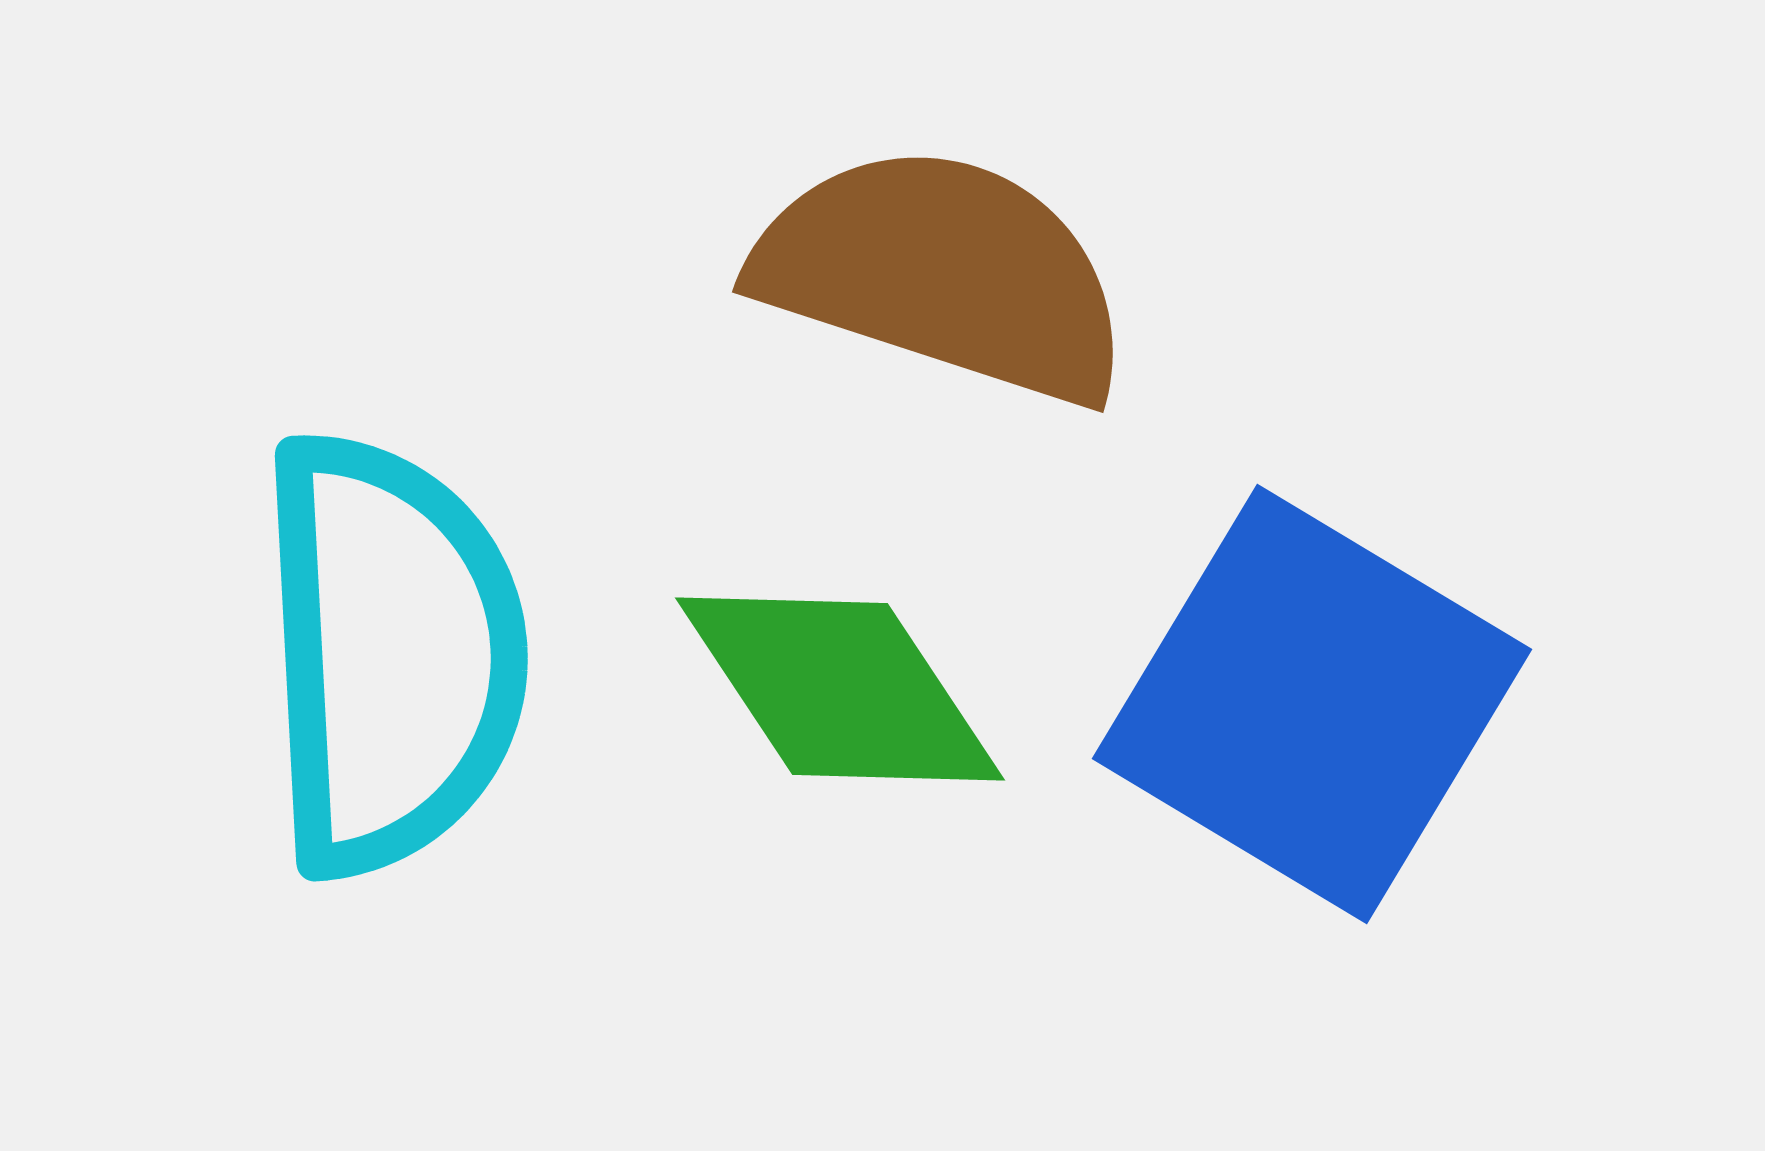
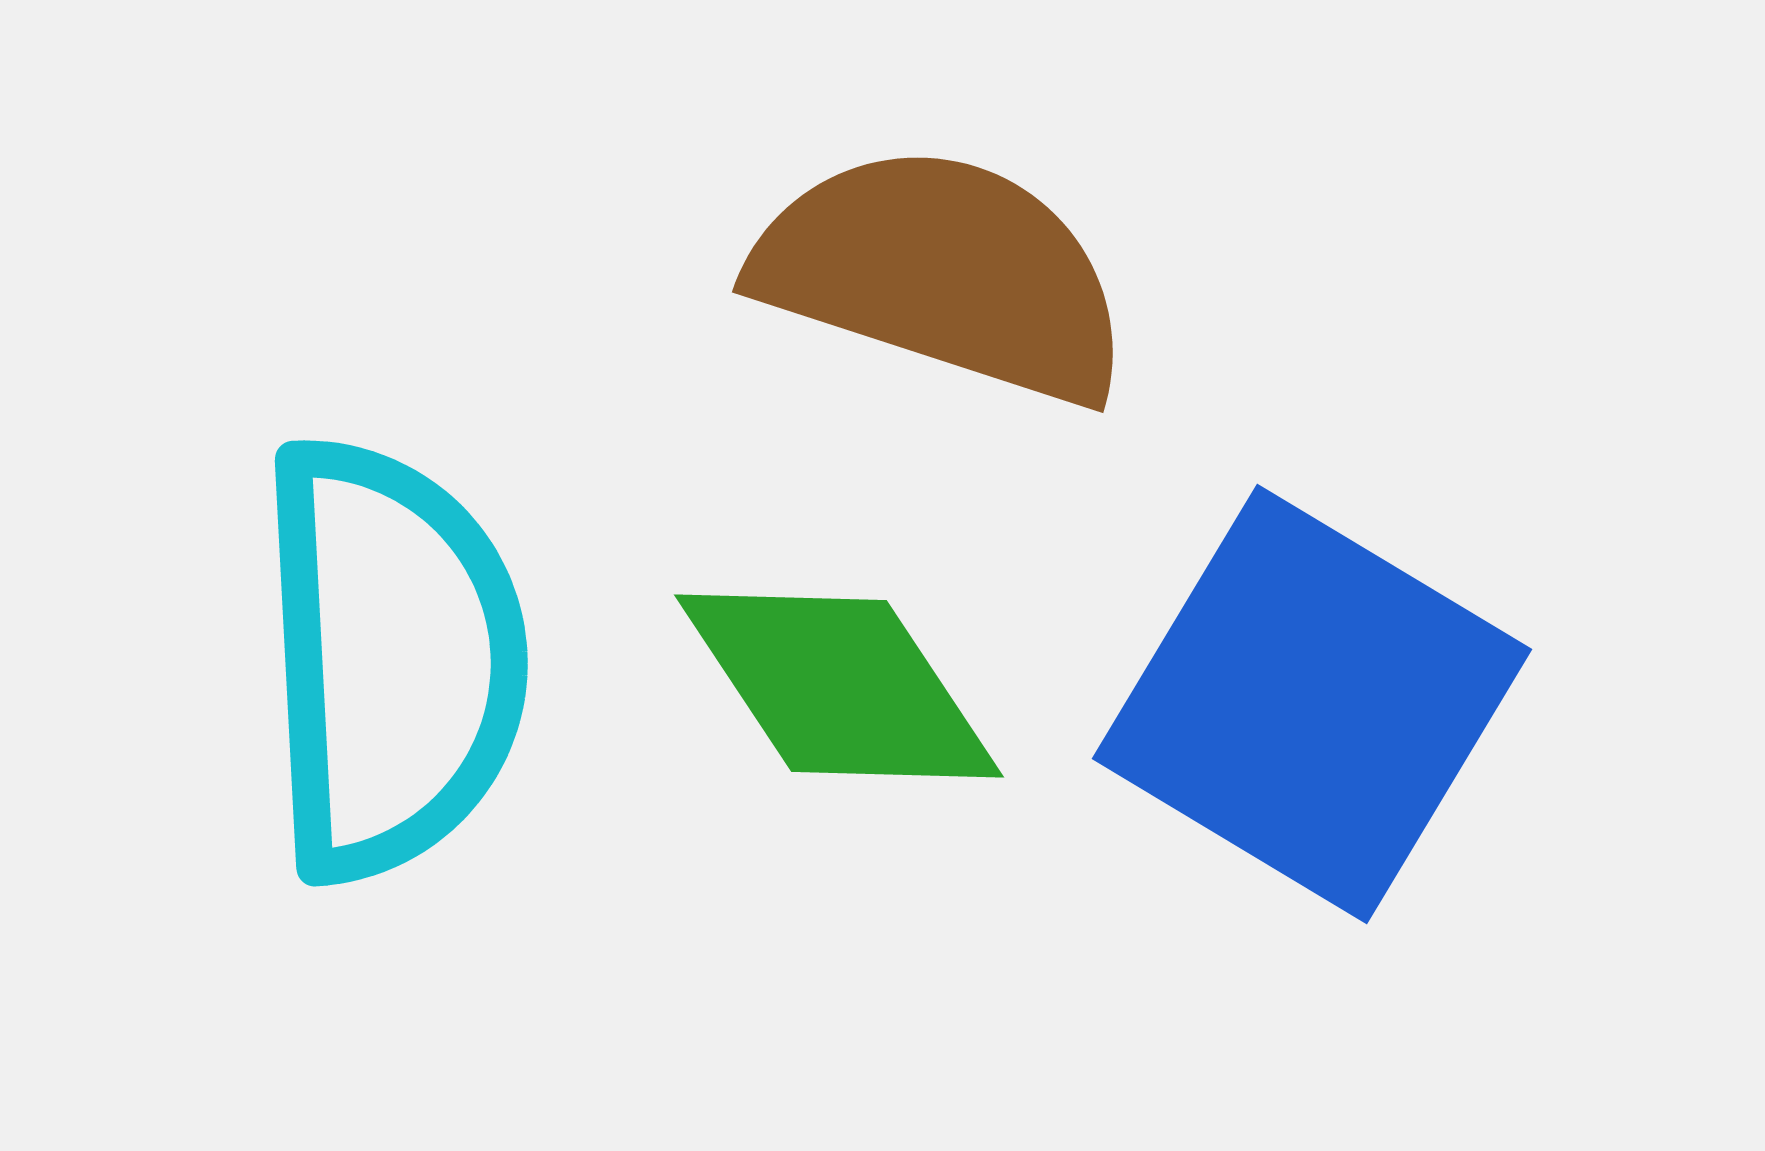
cyan semicircle: moved 5 px down
green diamond: moved 1 px left, 3 px up
